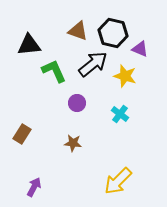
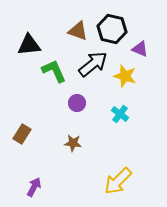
black hexagon: moved 1 px left, 4 px up
